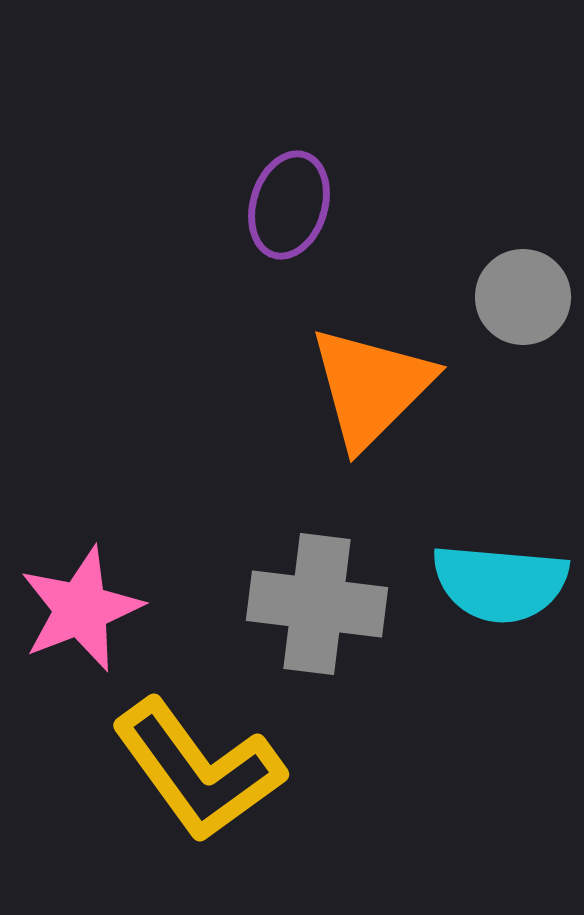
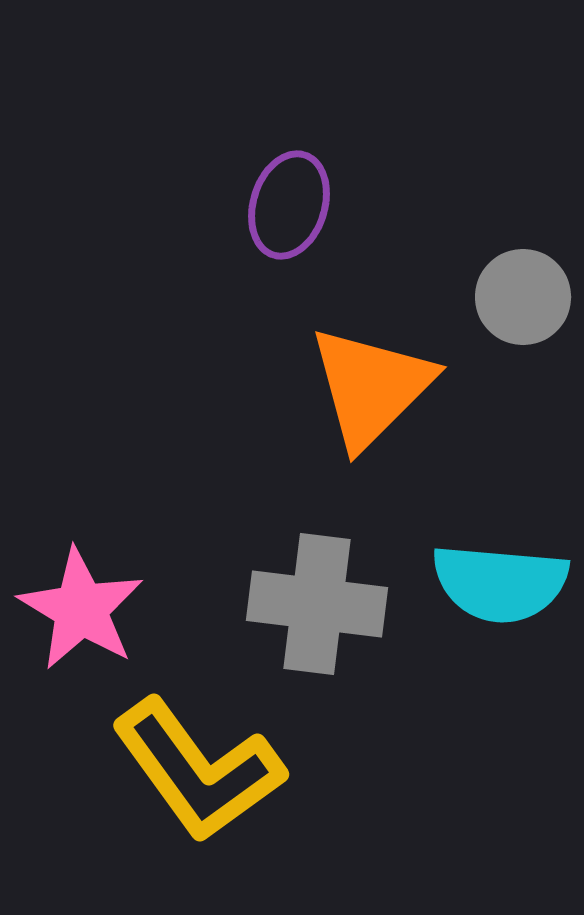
pink star: rotated 20 degrees counterclockwise
